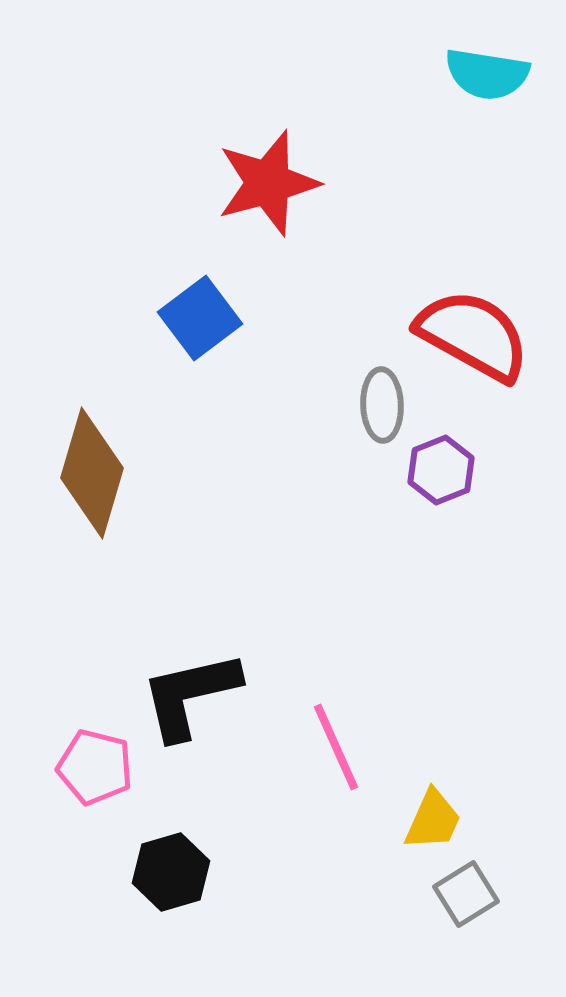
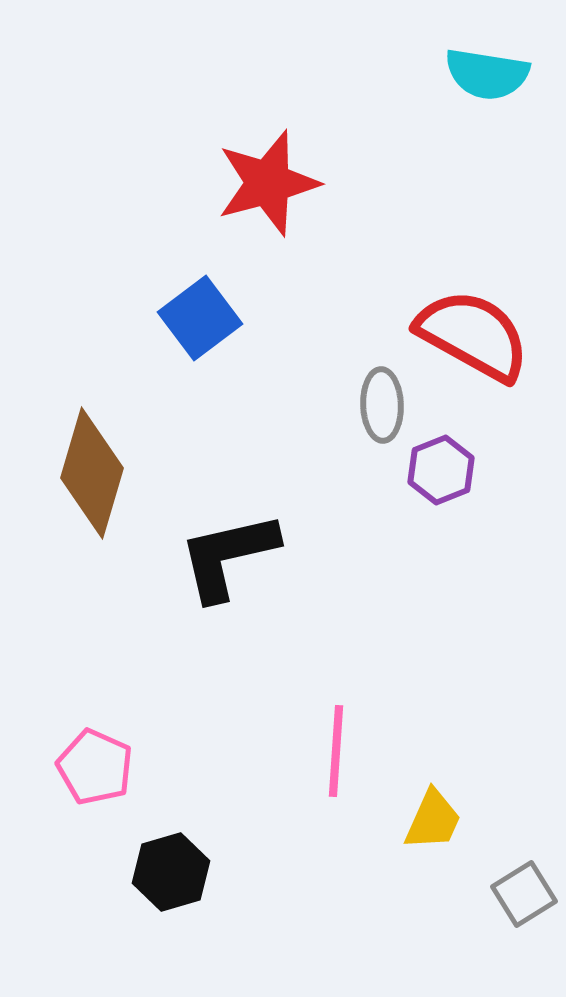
black L-shape: moved 38 px right, 139 px up
pink line: moved 4 px down; rotated 28 degrees clockwise
pink pentagon: rotated 10 degrees clockwise
gray square: moved 58 px right
